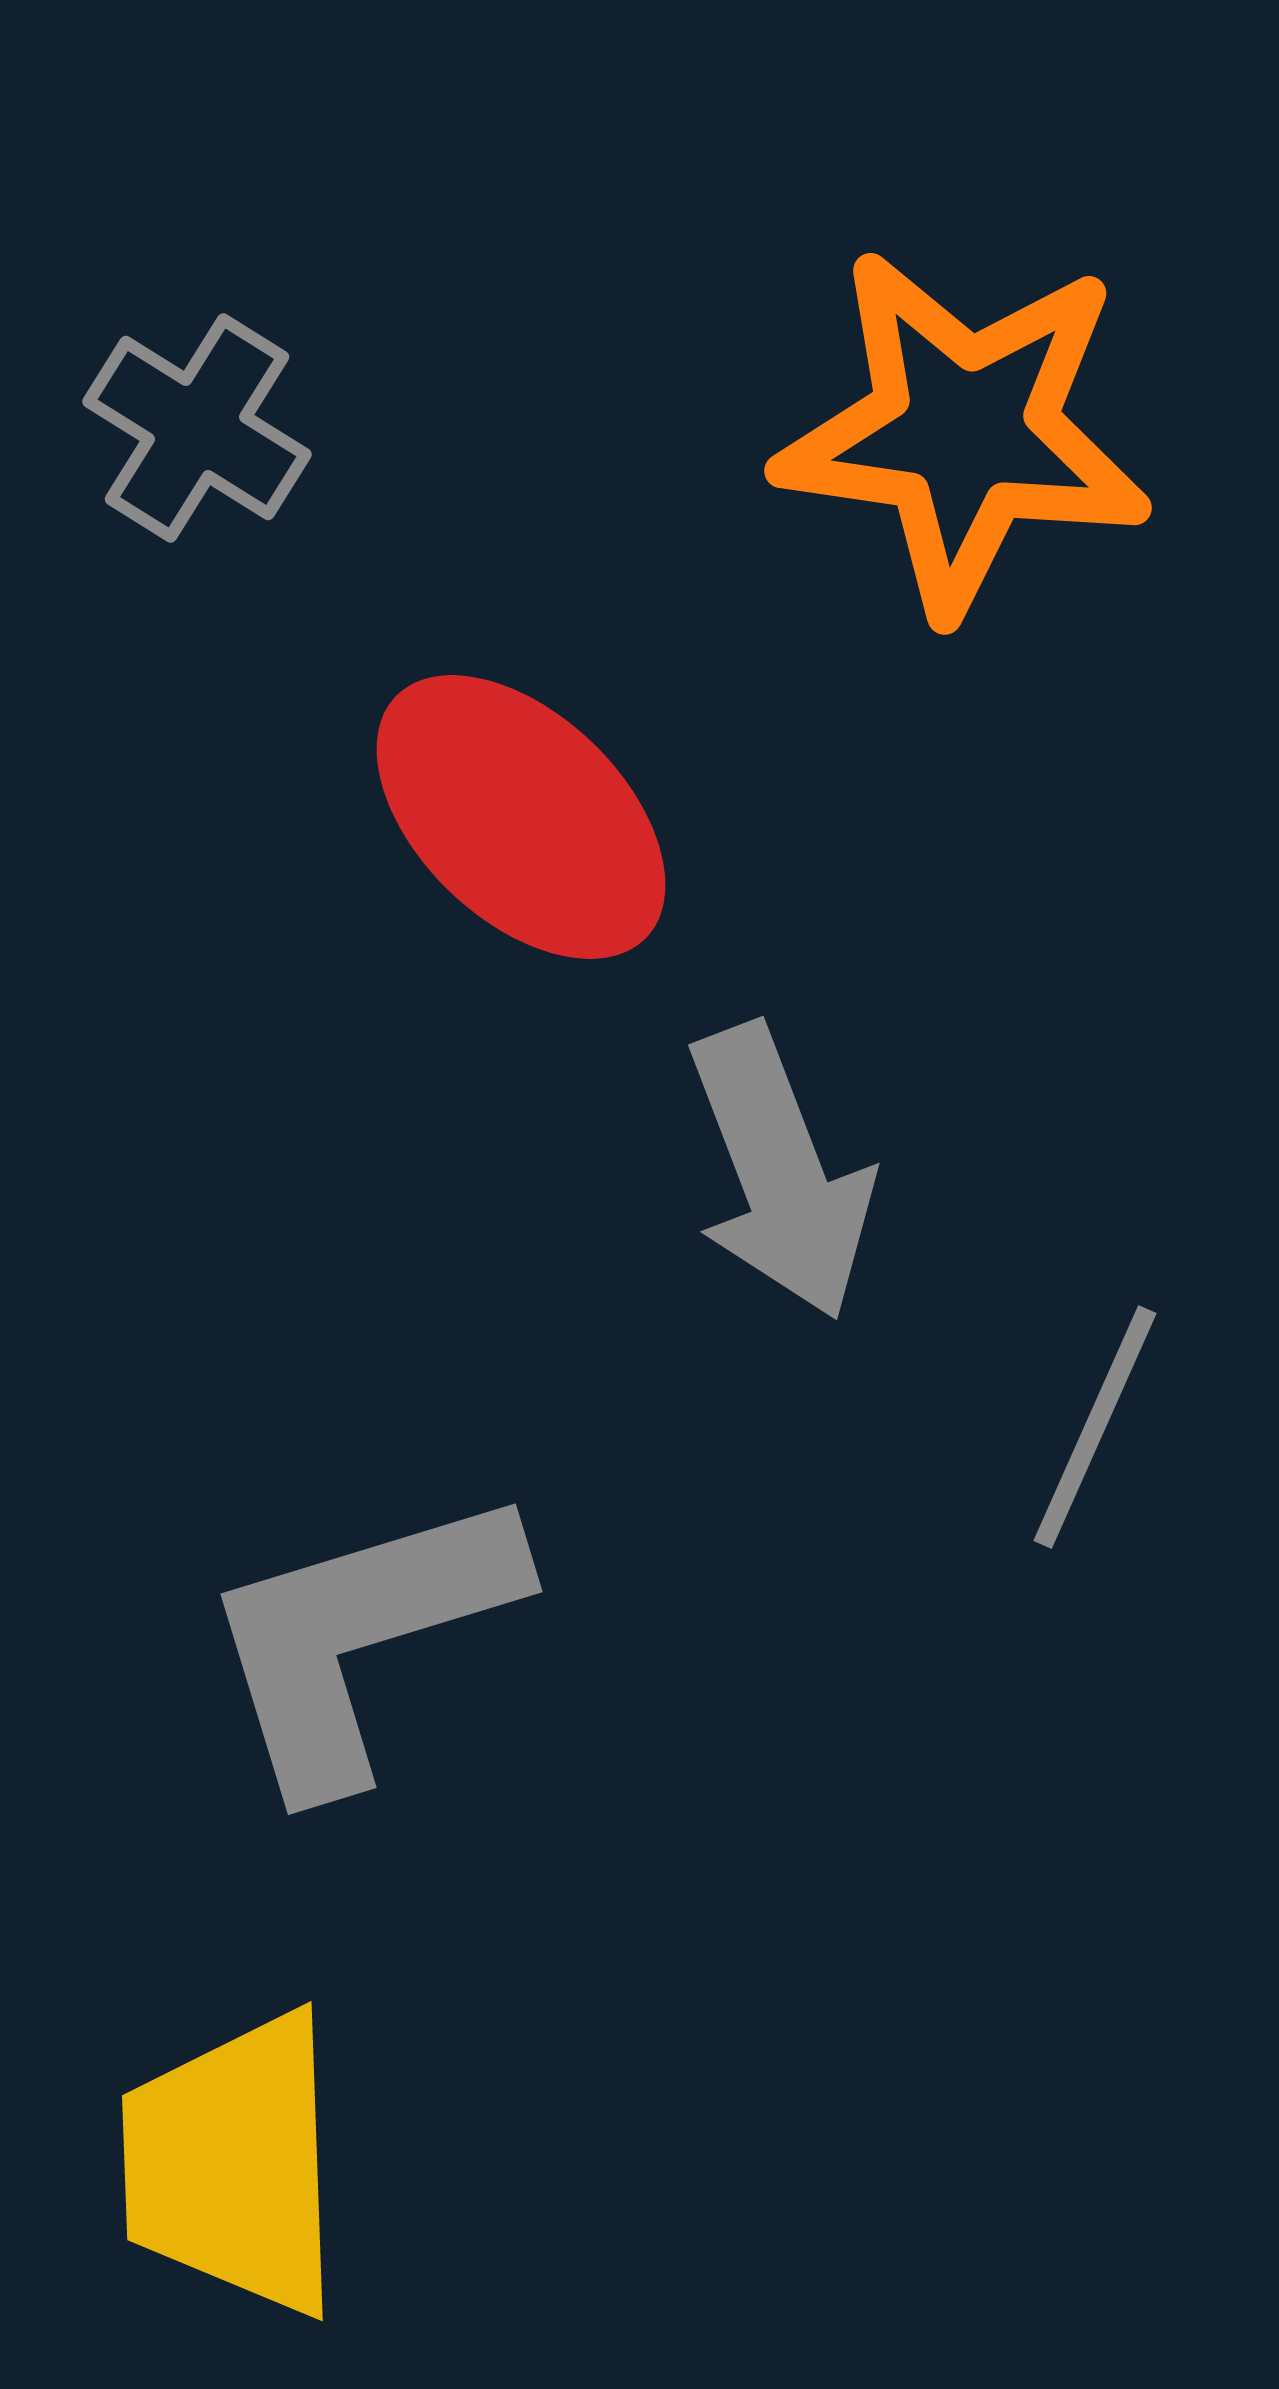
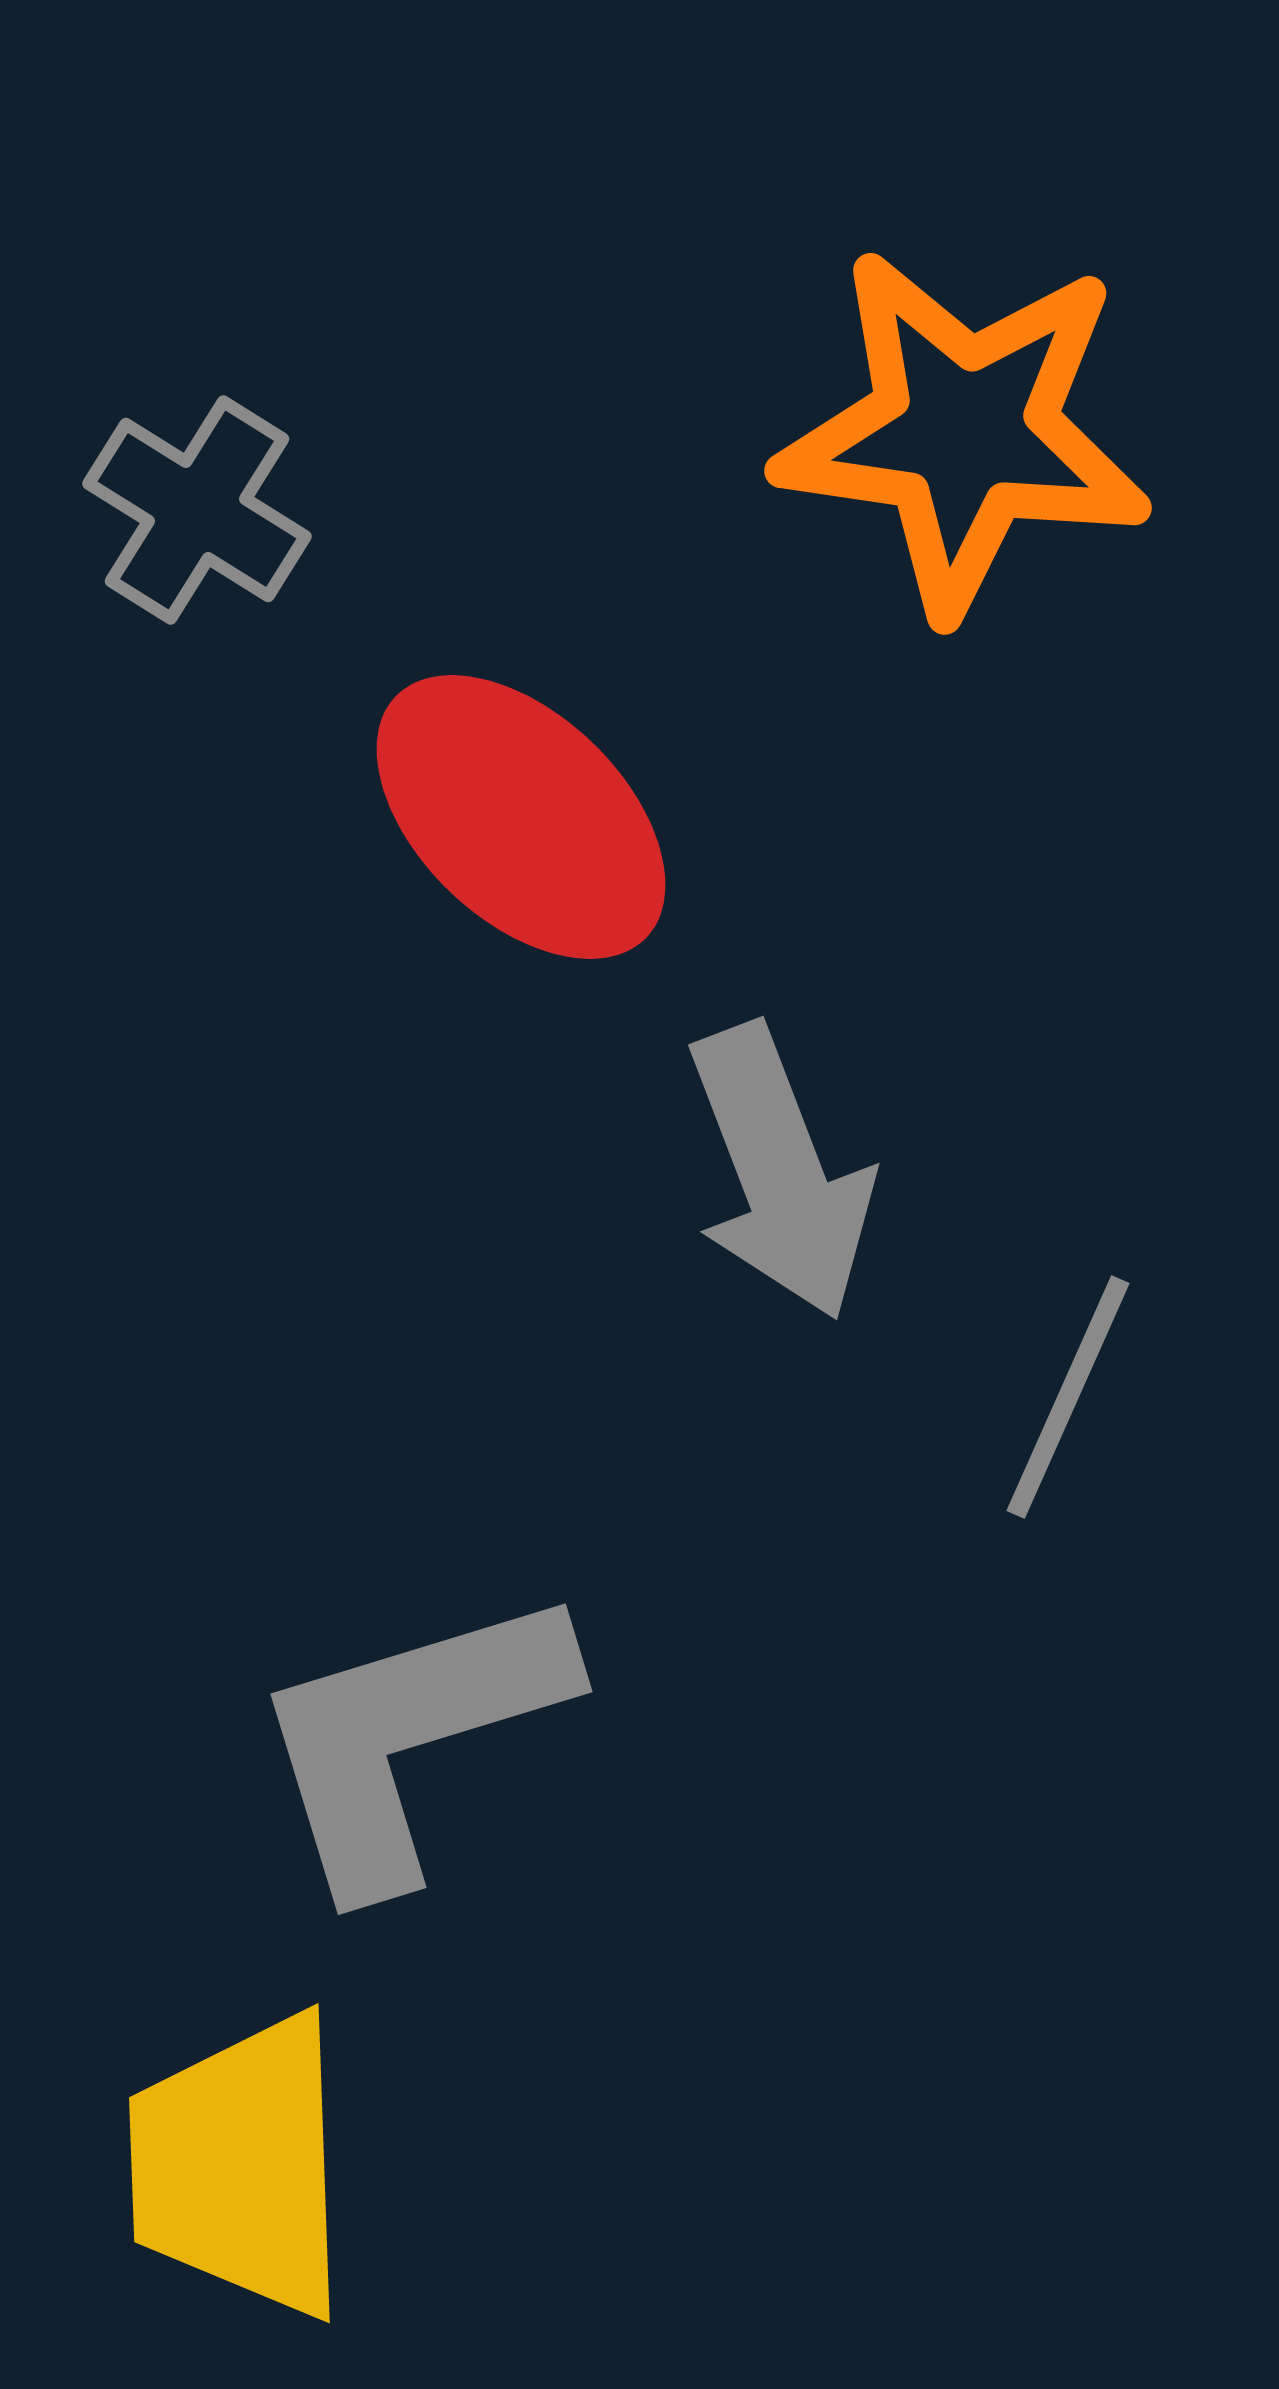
gray cross: moved 82 px down
gray line: moved 27 px left, 30 px up
gray L-shape: moved 50 px right, 100 px down
yellow trapezoid: moved 7 px right, 2 px down
